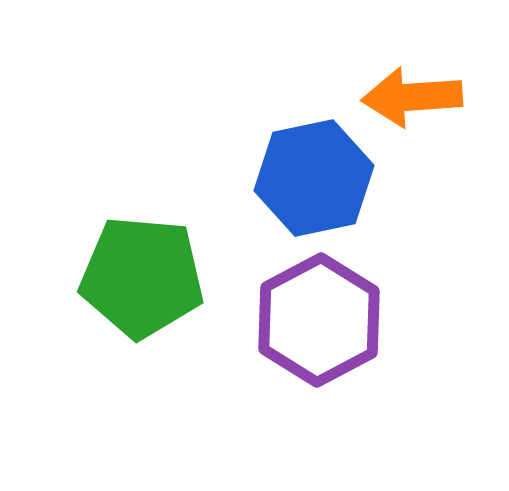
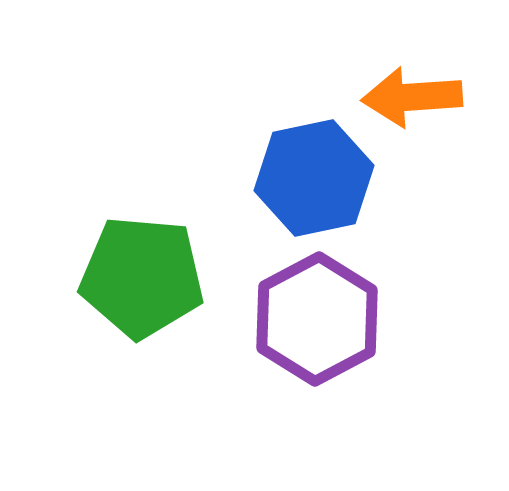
purple hexagon: moved 2 px left, 1 px up
